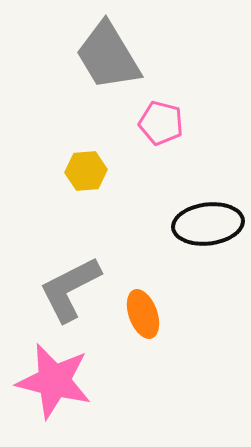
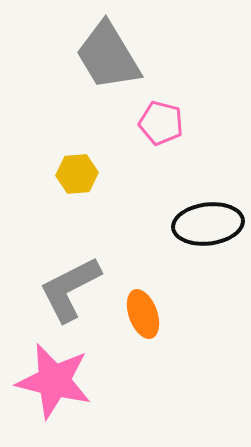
yellow hexagon: moved 9 px left, 3 px down
